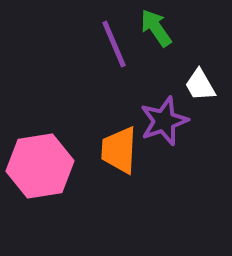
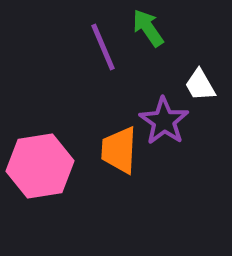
green arrow: moved 8 px left
purple line: moved 11 px left, 3 px down
purple star: rotated 18 degrees counterclockwise
